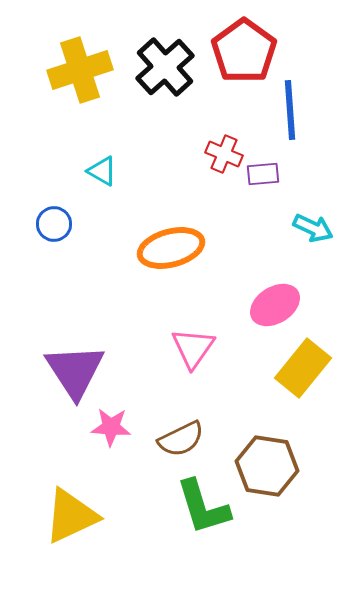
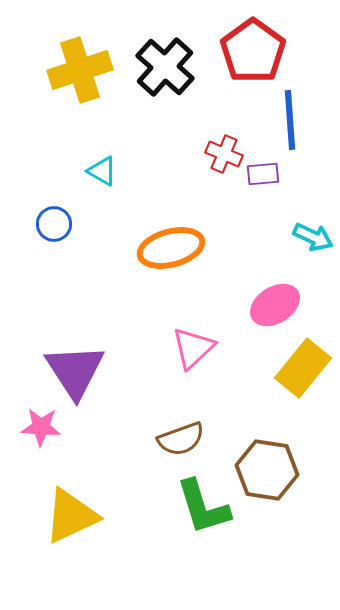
red pentagon: moved 9 px right
black cross: rotated 6 degrees counterclockwise
blue line: moved 10 px down
cyan arrow: moved 9 px down
pink triangle: rotated 12 degrees clockwise
pink star: moved 70 px left
brown semicircle: rotated 6 degrees clockwise
brown hexagon: moved 4 px down
